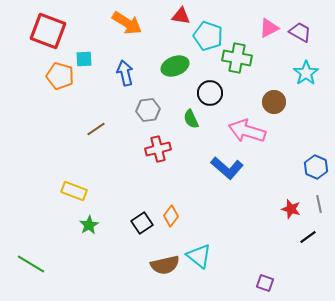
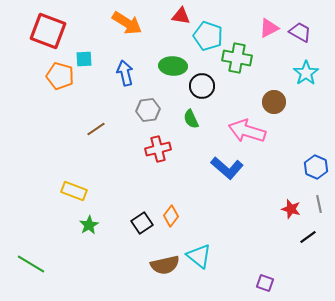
green ellipse: moved 2 px left; rotated 24 degrees clockwise
black circle: moved 8 px left, 7 px up
